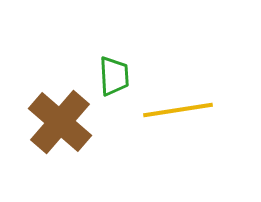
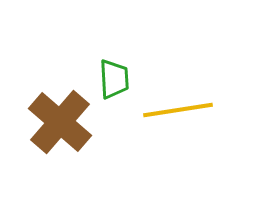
green trapezoid: moved 3 px down
